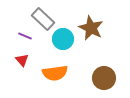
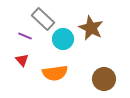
brown circle: moved 1 px down
